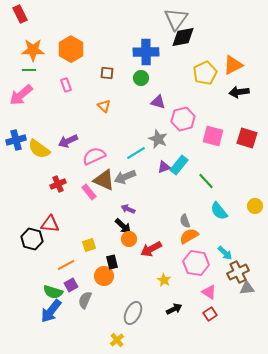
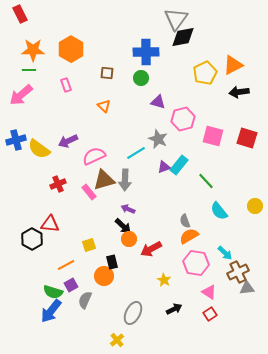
gray arrow at (125, 177): moved 3 px down; rotated 65 degrees counterclockwise
brown triangle at (104, 180): rotated 40 degrees counterclockwise
black hexagon at (32, 239): rotated 15 degrees clockwise
